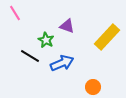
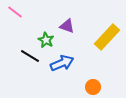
pink line: moved 1 px up; rotated 21 degrees counterclockwise
